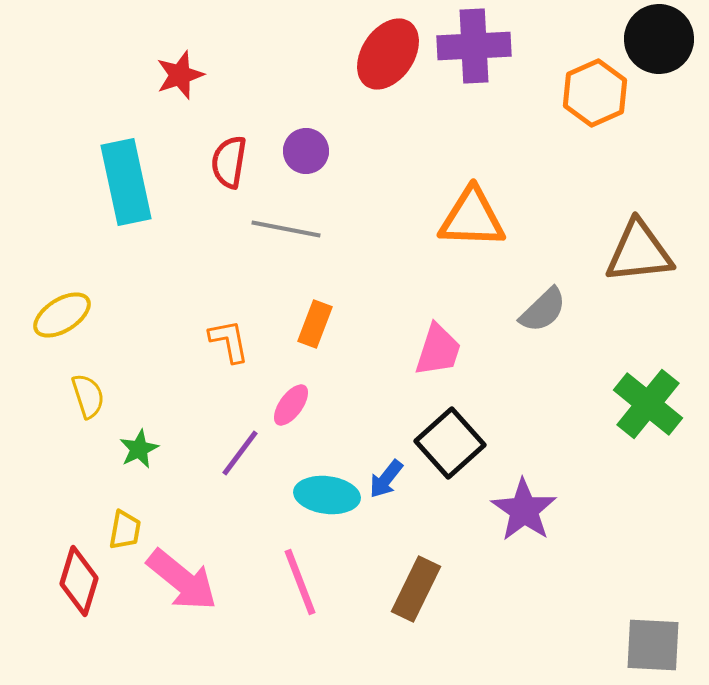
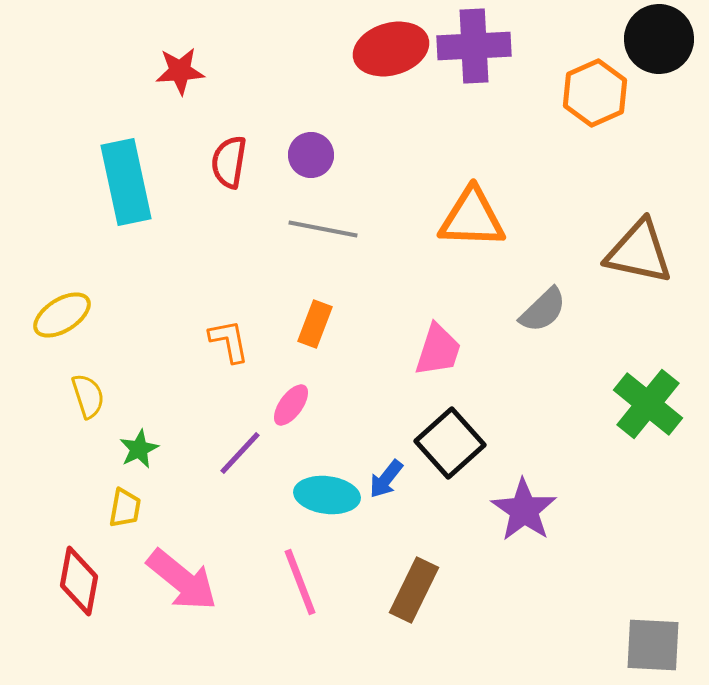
red ellipse: moved 3 px right, 5 px up; rotated 40 degrees clockwise
red star: moved 4 px up; rotated 15 degrees clockwise
purple circle: moved 5 px right, 4 px down
gray line: moved 37 px right
brown triangle: rotated 18 degrees clockwise
purple line: rotated 6 degrees clockwise
yellow trapezoid: moved 22 px up
red diamond: rotated 6 degrees counterclockwise
brown rectangle: moved 2 px left, 1 px down
